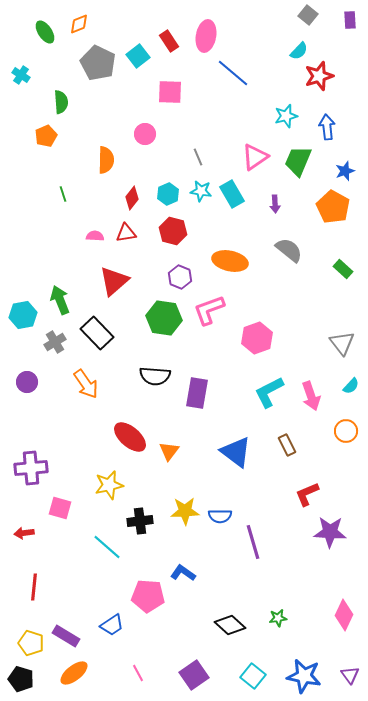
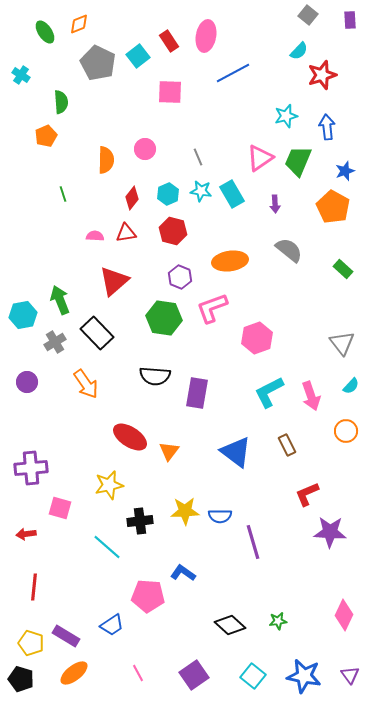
blue line at (233, 73): rotated 68 degrees counterclockwise
red star at (319, 76): moved 3 px right, 1 px up
pink circle at (145, 134): moved 15 px down
pink triangle at (255, 157): moved 5 px right, 1 px down
orange ellipse at (230, 261): rotated 20 degrees counterclockwise
pink L-shape at (209, 310): moved 3 px right, 2 px up
red ellipse at (130, 437): rotated 8 degrees counterclockwise
red arrow at (24, 533): moved 2 px right, 1 px down
green star at (278, 618): moved 3 px down
